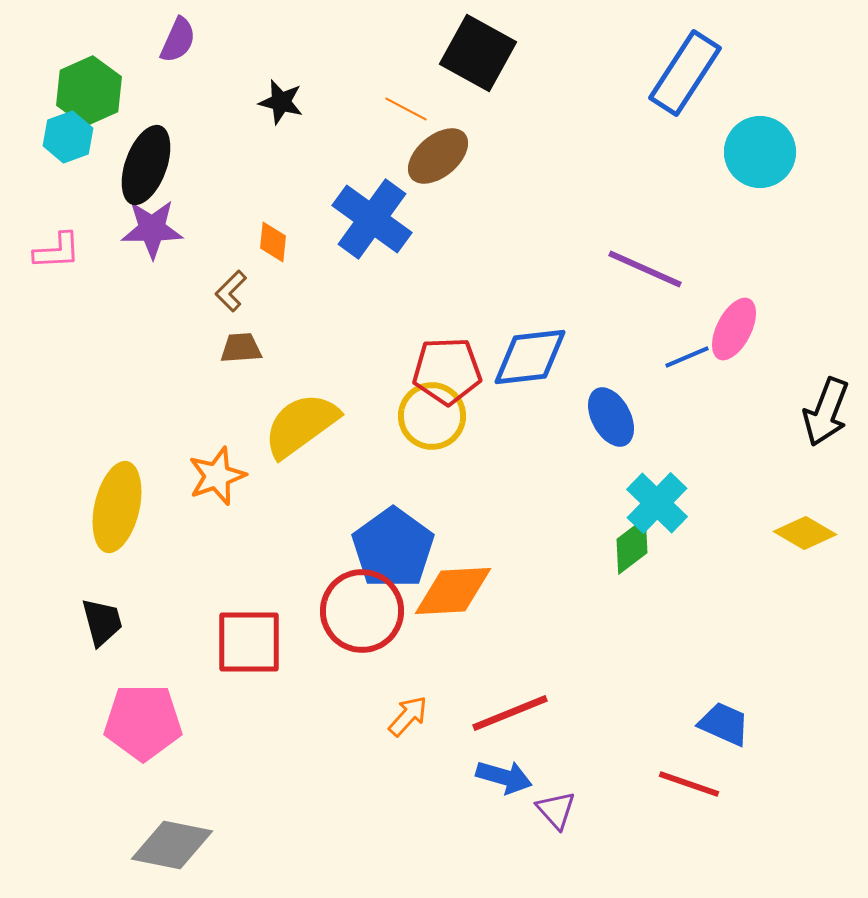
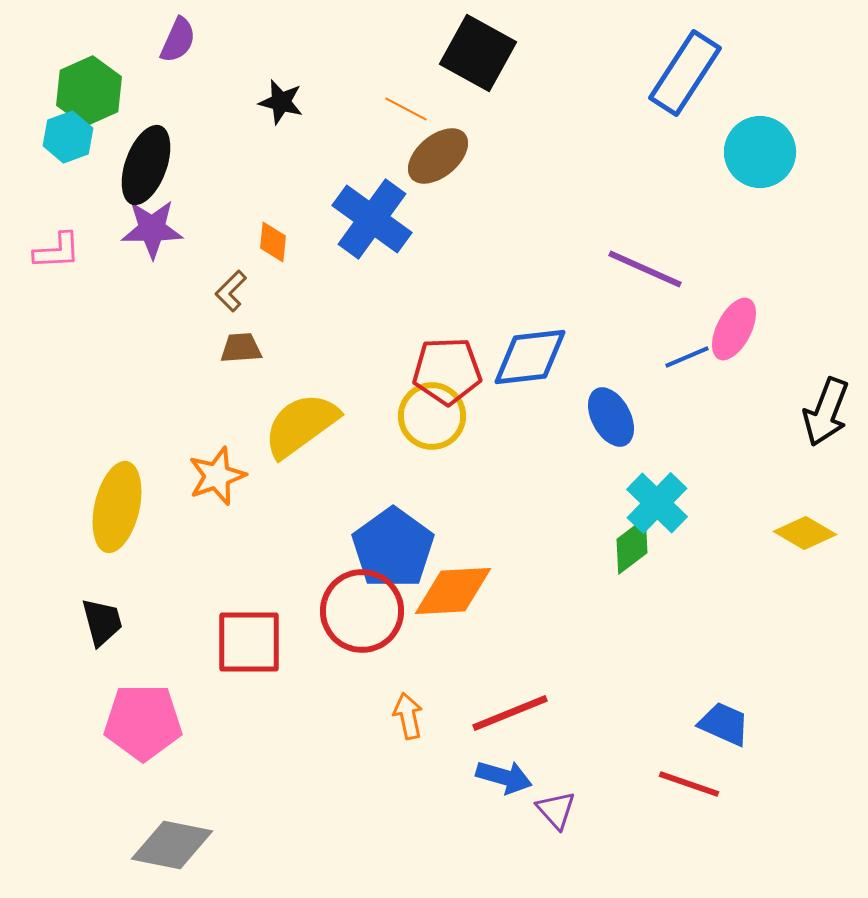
orange arrow at (408, 716): rotated 54 degrees counterclockwise
